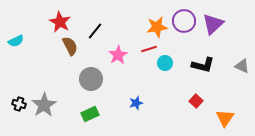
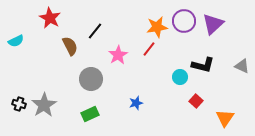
red star: moved 10 px left, 4 px up
red line: rotated 35 degrees counterclockwise
cyan circle: moved 15 px right, 14 px down
